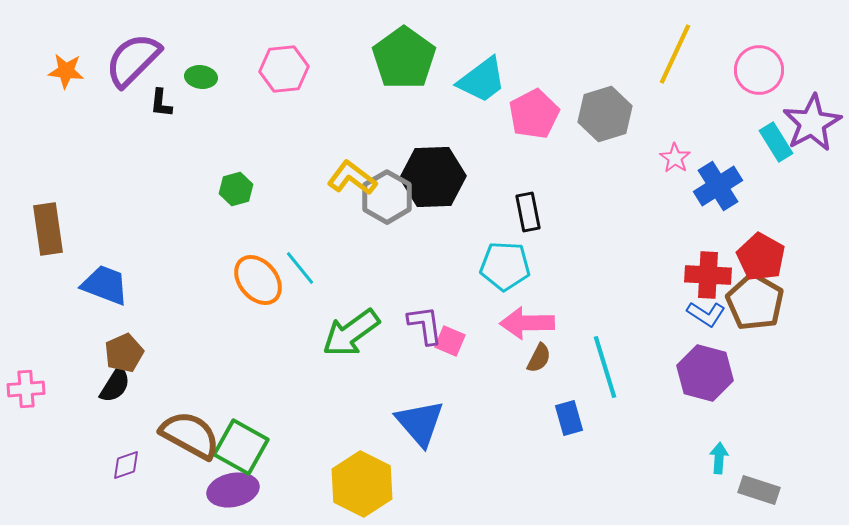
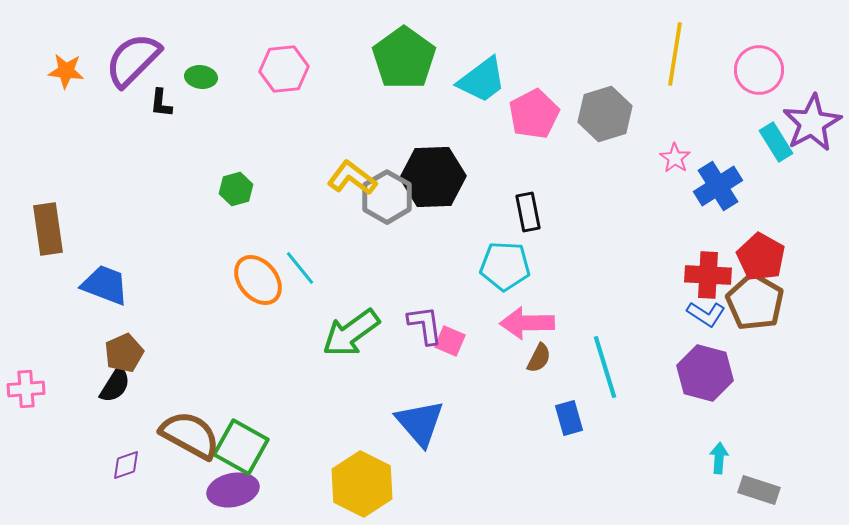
yellow line at (675, 54): rotated 16 degrees counterclockwise
